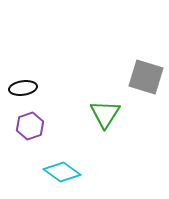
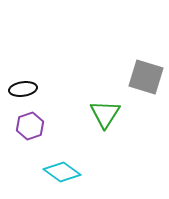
black ellipse: moved 1 px down
